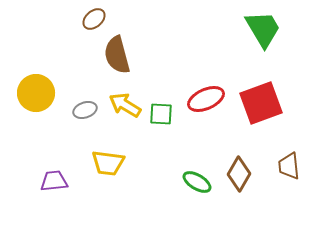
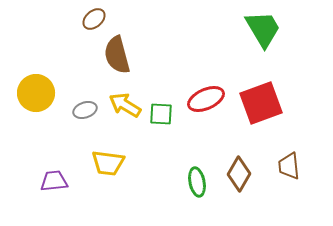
green ellipse: rotated 48 degrees clockwise
